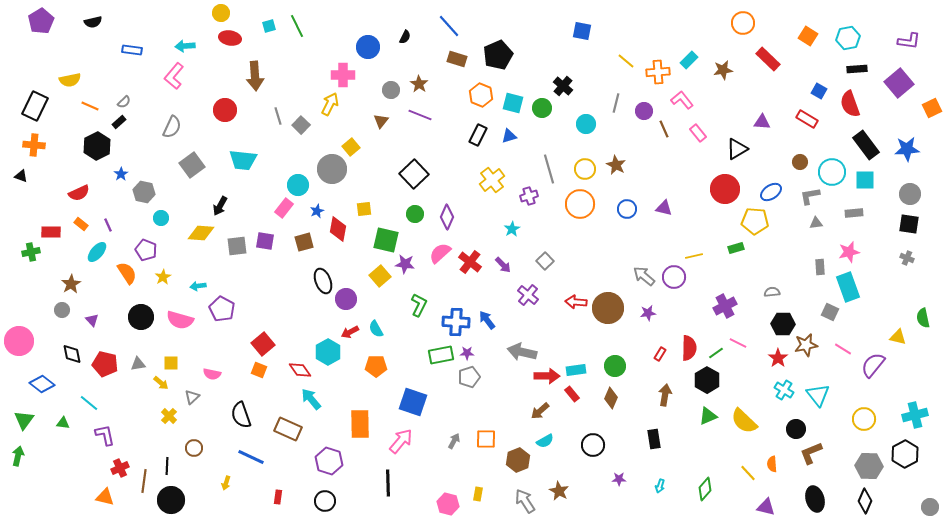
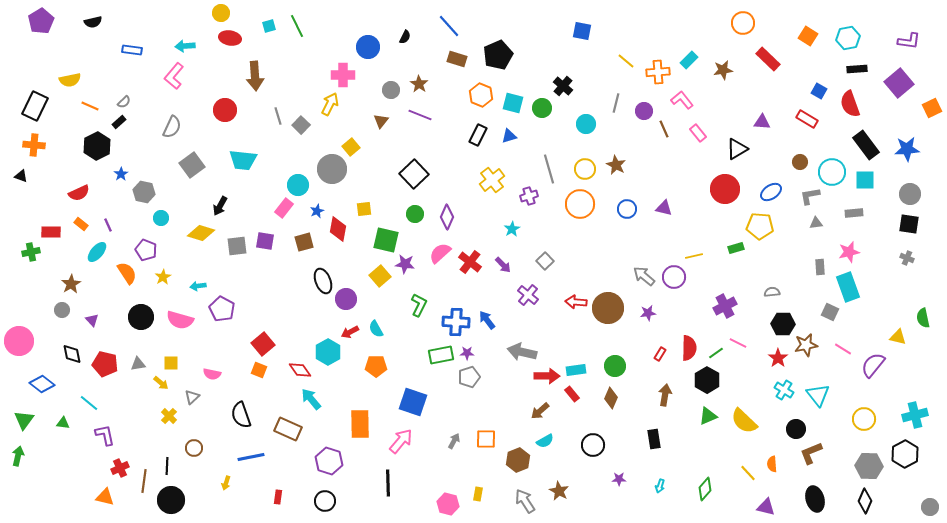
yellow pentagon at (755, 221): moved 5 px right, 5 px down
yellow diamond at (201, 233): rotated 12 degrees clockwise
blue line at (251, 457): rotated 36 degrees counterclockwise
